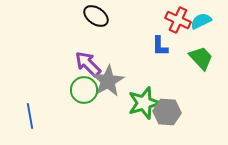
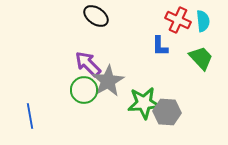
cyan semicircle: moved 2 px right; rotated 110 degrees clockwise
green star: rotated 12 degrees clockwise
